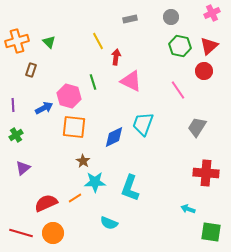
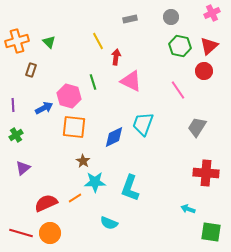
orange circle: moved 3 px left
